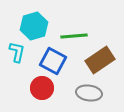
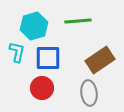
green line: moved 4 px right, 15 px up
blue square: moved 5 px left, 3 px up; rotated 28 degrees counterclockwise
gray ellipse: rotated 75 degrees clockwise
